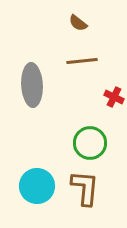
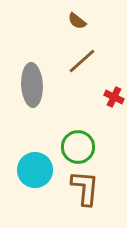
brown semicircle: moved 1 px left, 2 px up
brown line: rotated 36 degrees counterclockwise
green circle: moved 12 px left, 4 px down
cyan circle: moved 2 px left, 16 px up
